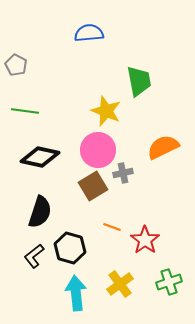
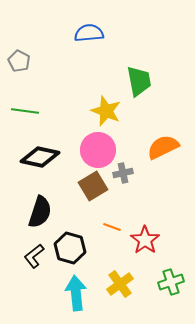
gray pentagon: moved 3 px right, 4 px up
green cross: moved 2 px right
